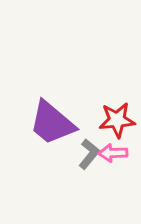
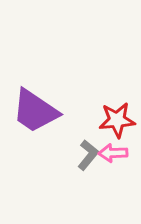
purple trapezoid: moved 17 px left, 12 px up; rotated 6 degrees counterclockwise
gray L-shape: moved 1 px left, 1 px down
